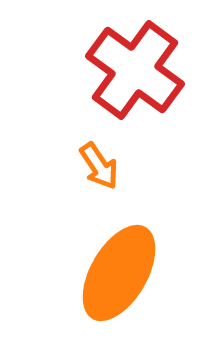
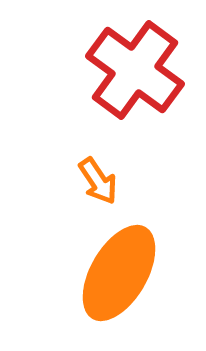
orange arrow: moved 1 px left, 15 px down
